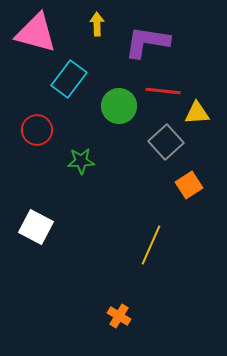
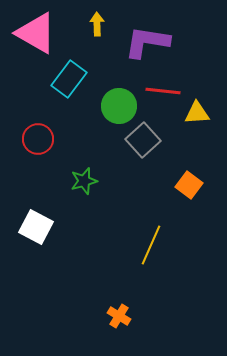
pink triangle: rotated 15 degrees clockwise
red circle: moved 1 px right, 9 px down
gray square: moved 23 px left, 2 px up
green star: moved 3 px right, 20 px down; rotated 12 degrees counterclockwise
orange square: rotated 20 degrees counterclockwise
